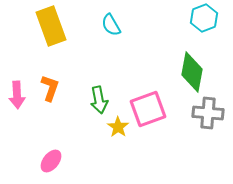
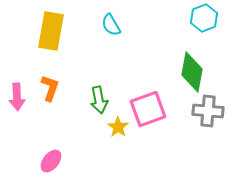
yellow rectangle: moved 5 px down; rotated 30 degrees clockwise
pink arrow: moved 2 px down
gray cross: moved 2 px up
